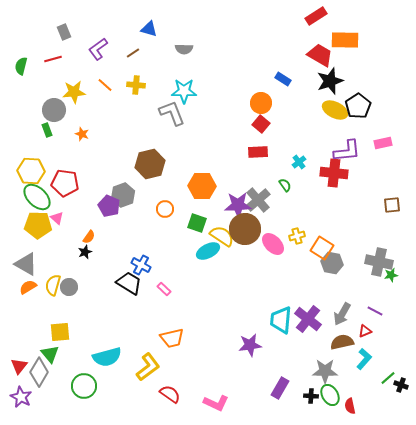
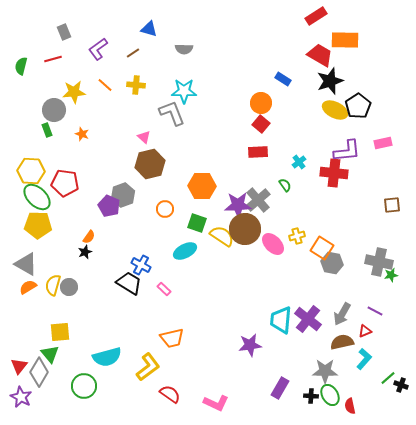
pink triangle at (57, 218): moved 87 px right, 81 px up
cyan ellipse at (208, 251): moved 23 px left
